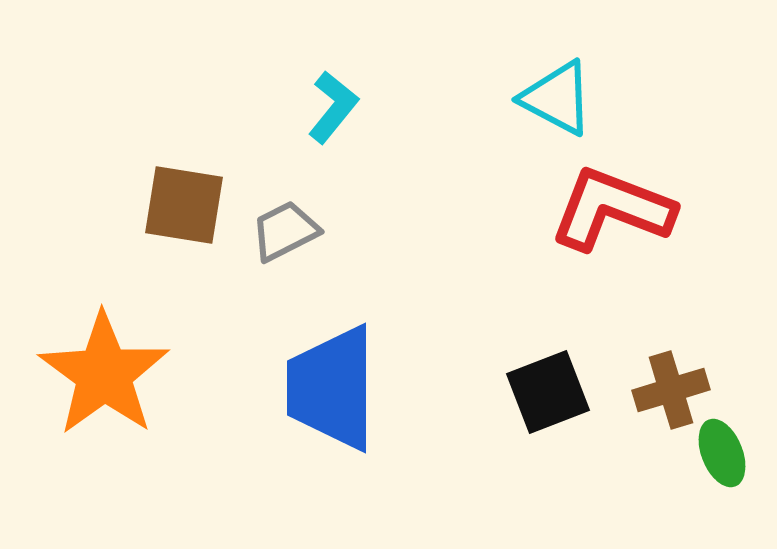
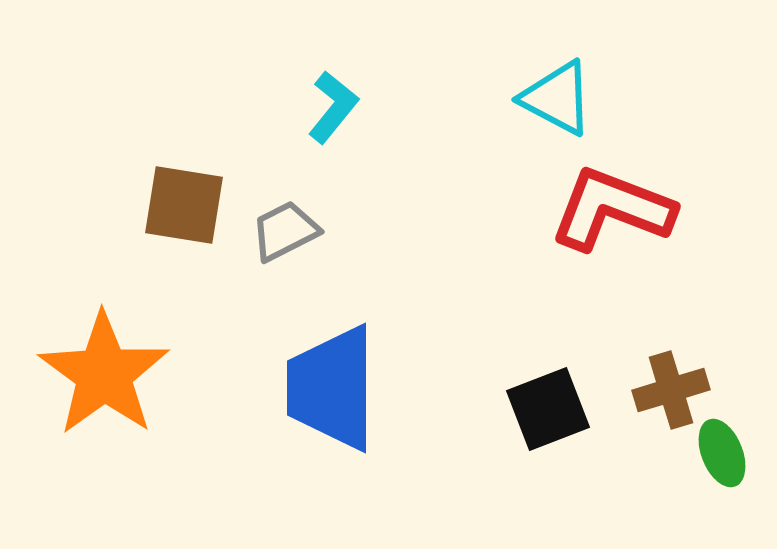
black square: moved 17 px down
